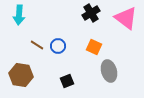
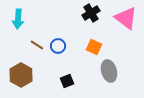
cyan arrow: moved 1 px left, 4 px down
brown hexagon: rotated 20 degrees clockwise
